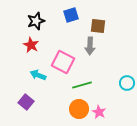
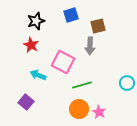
brown square: rotated 21 degrees counterclockwise
